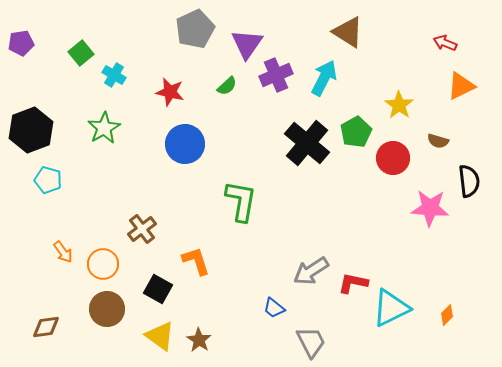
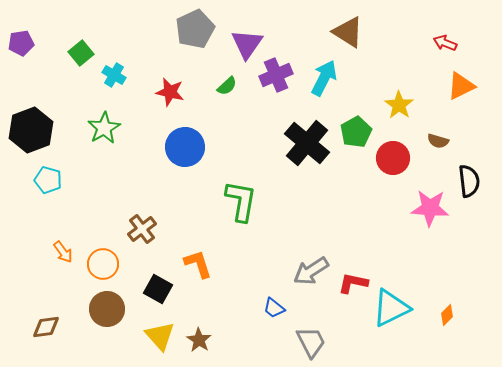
blue circle: moved 3 px down
orange L-shape: moved 2 px right, 3 px down
yellow triangle: rotated 12 degrees clockwise
